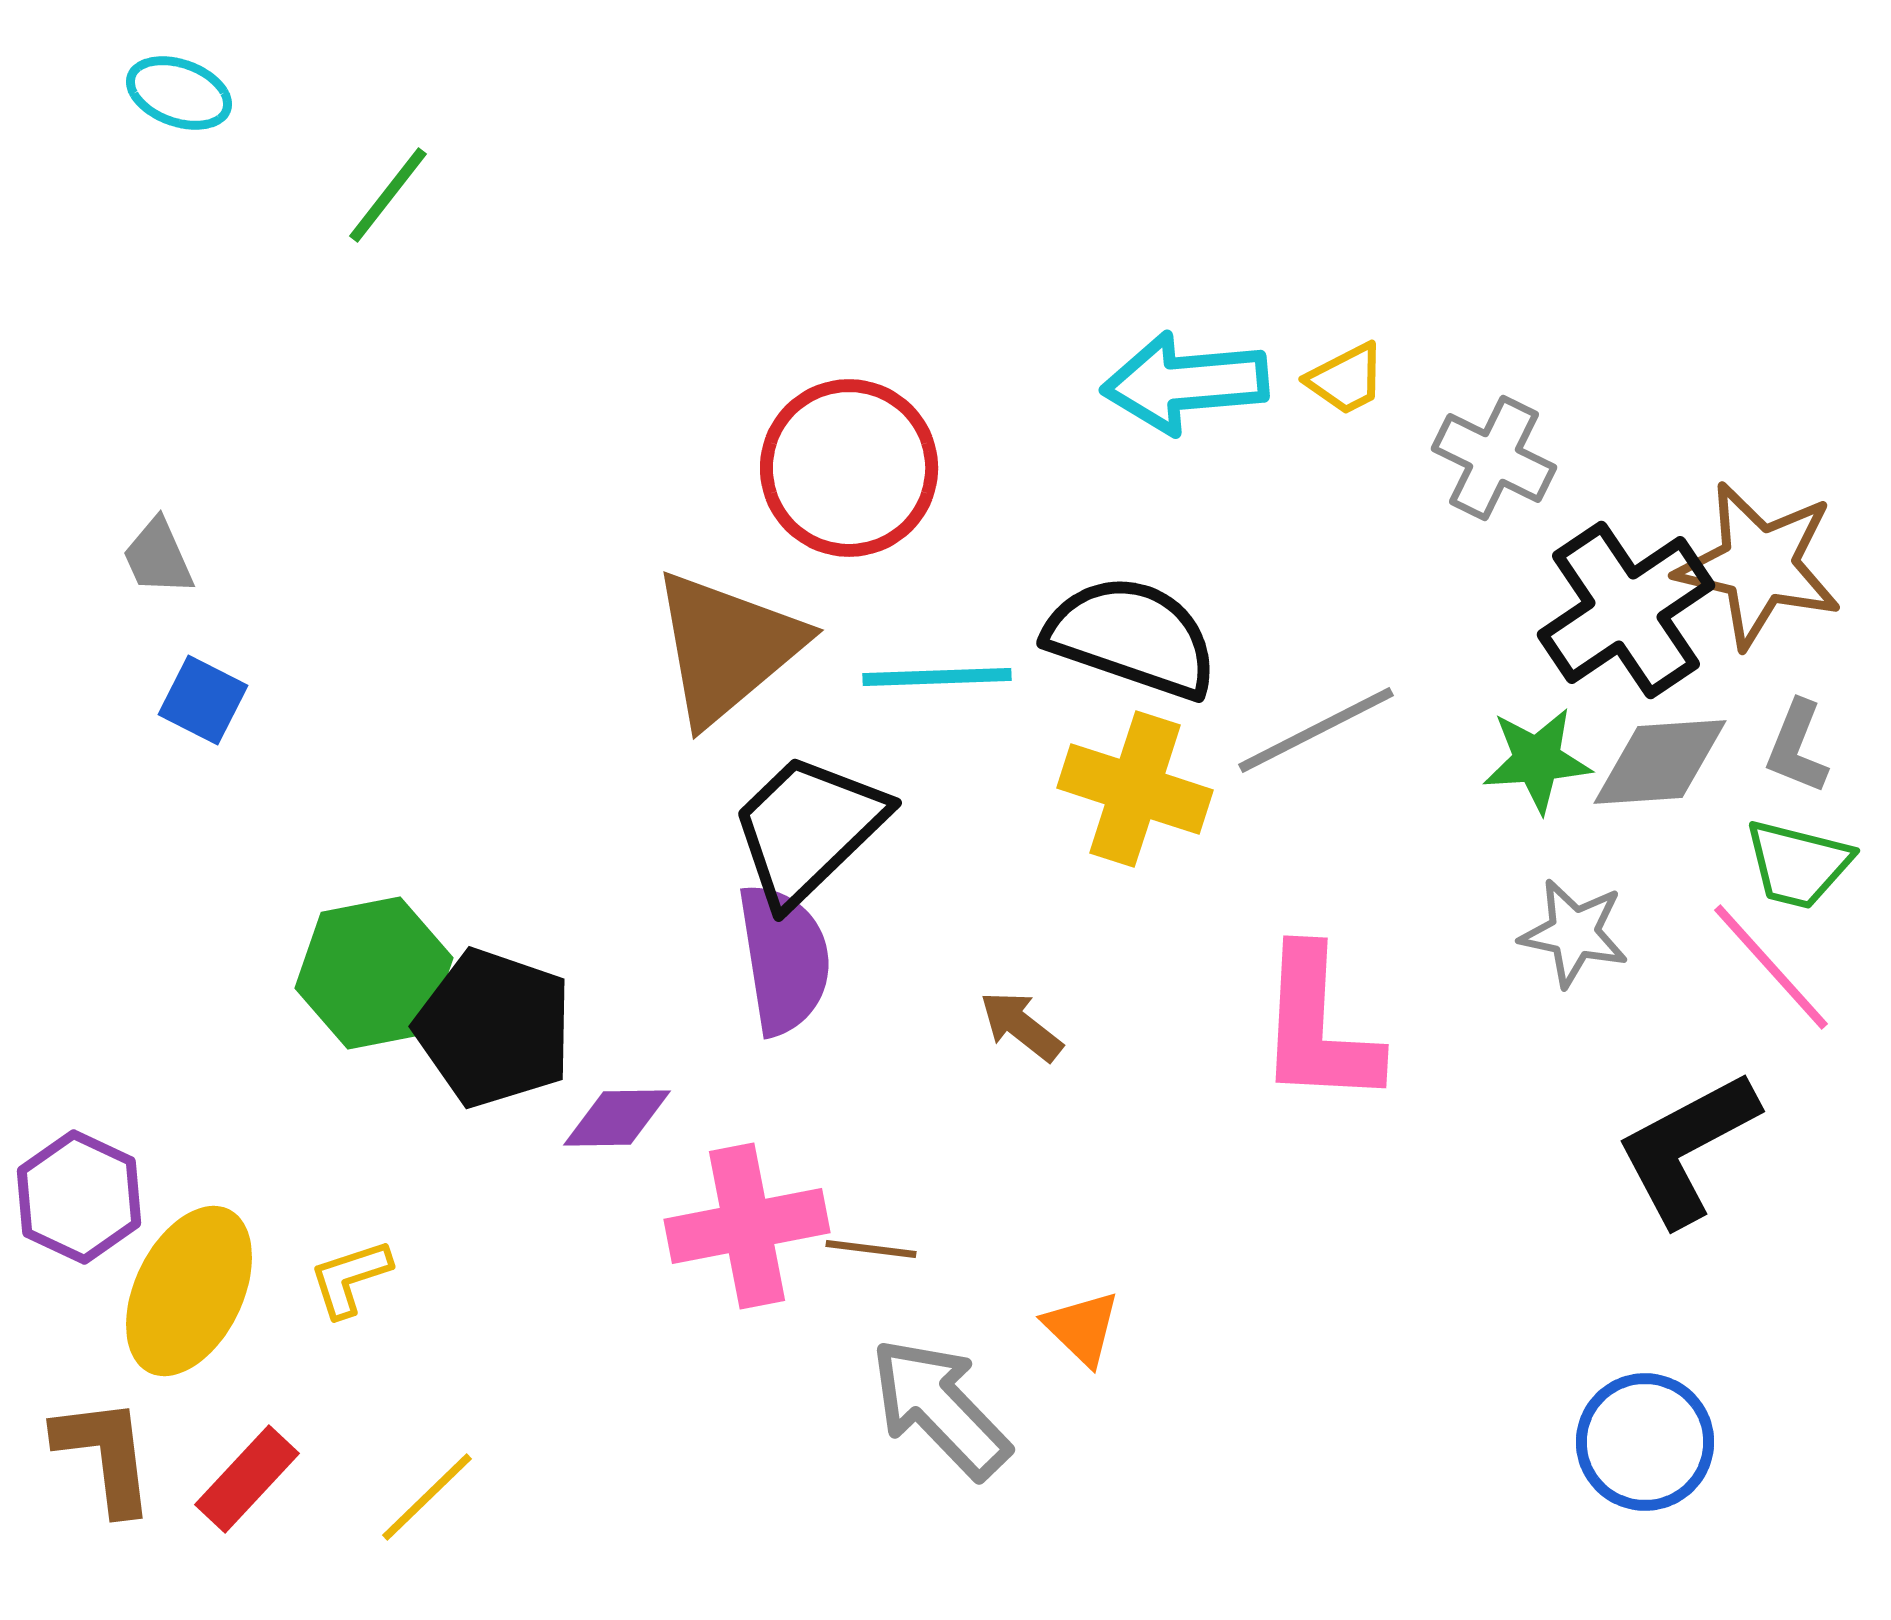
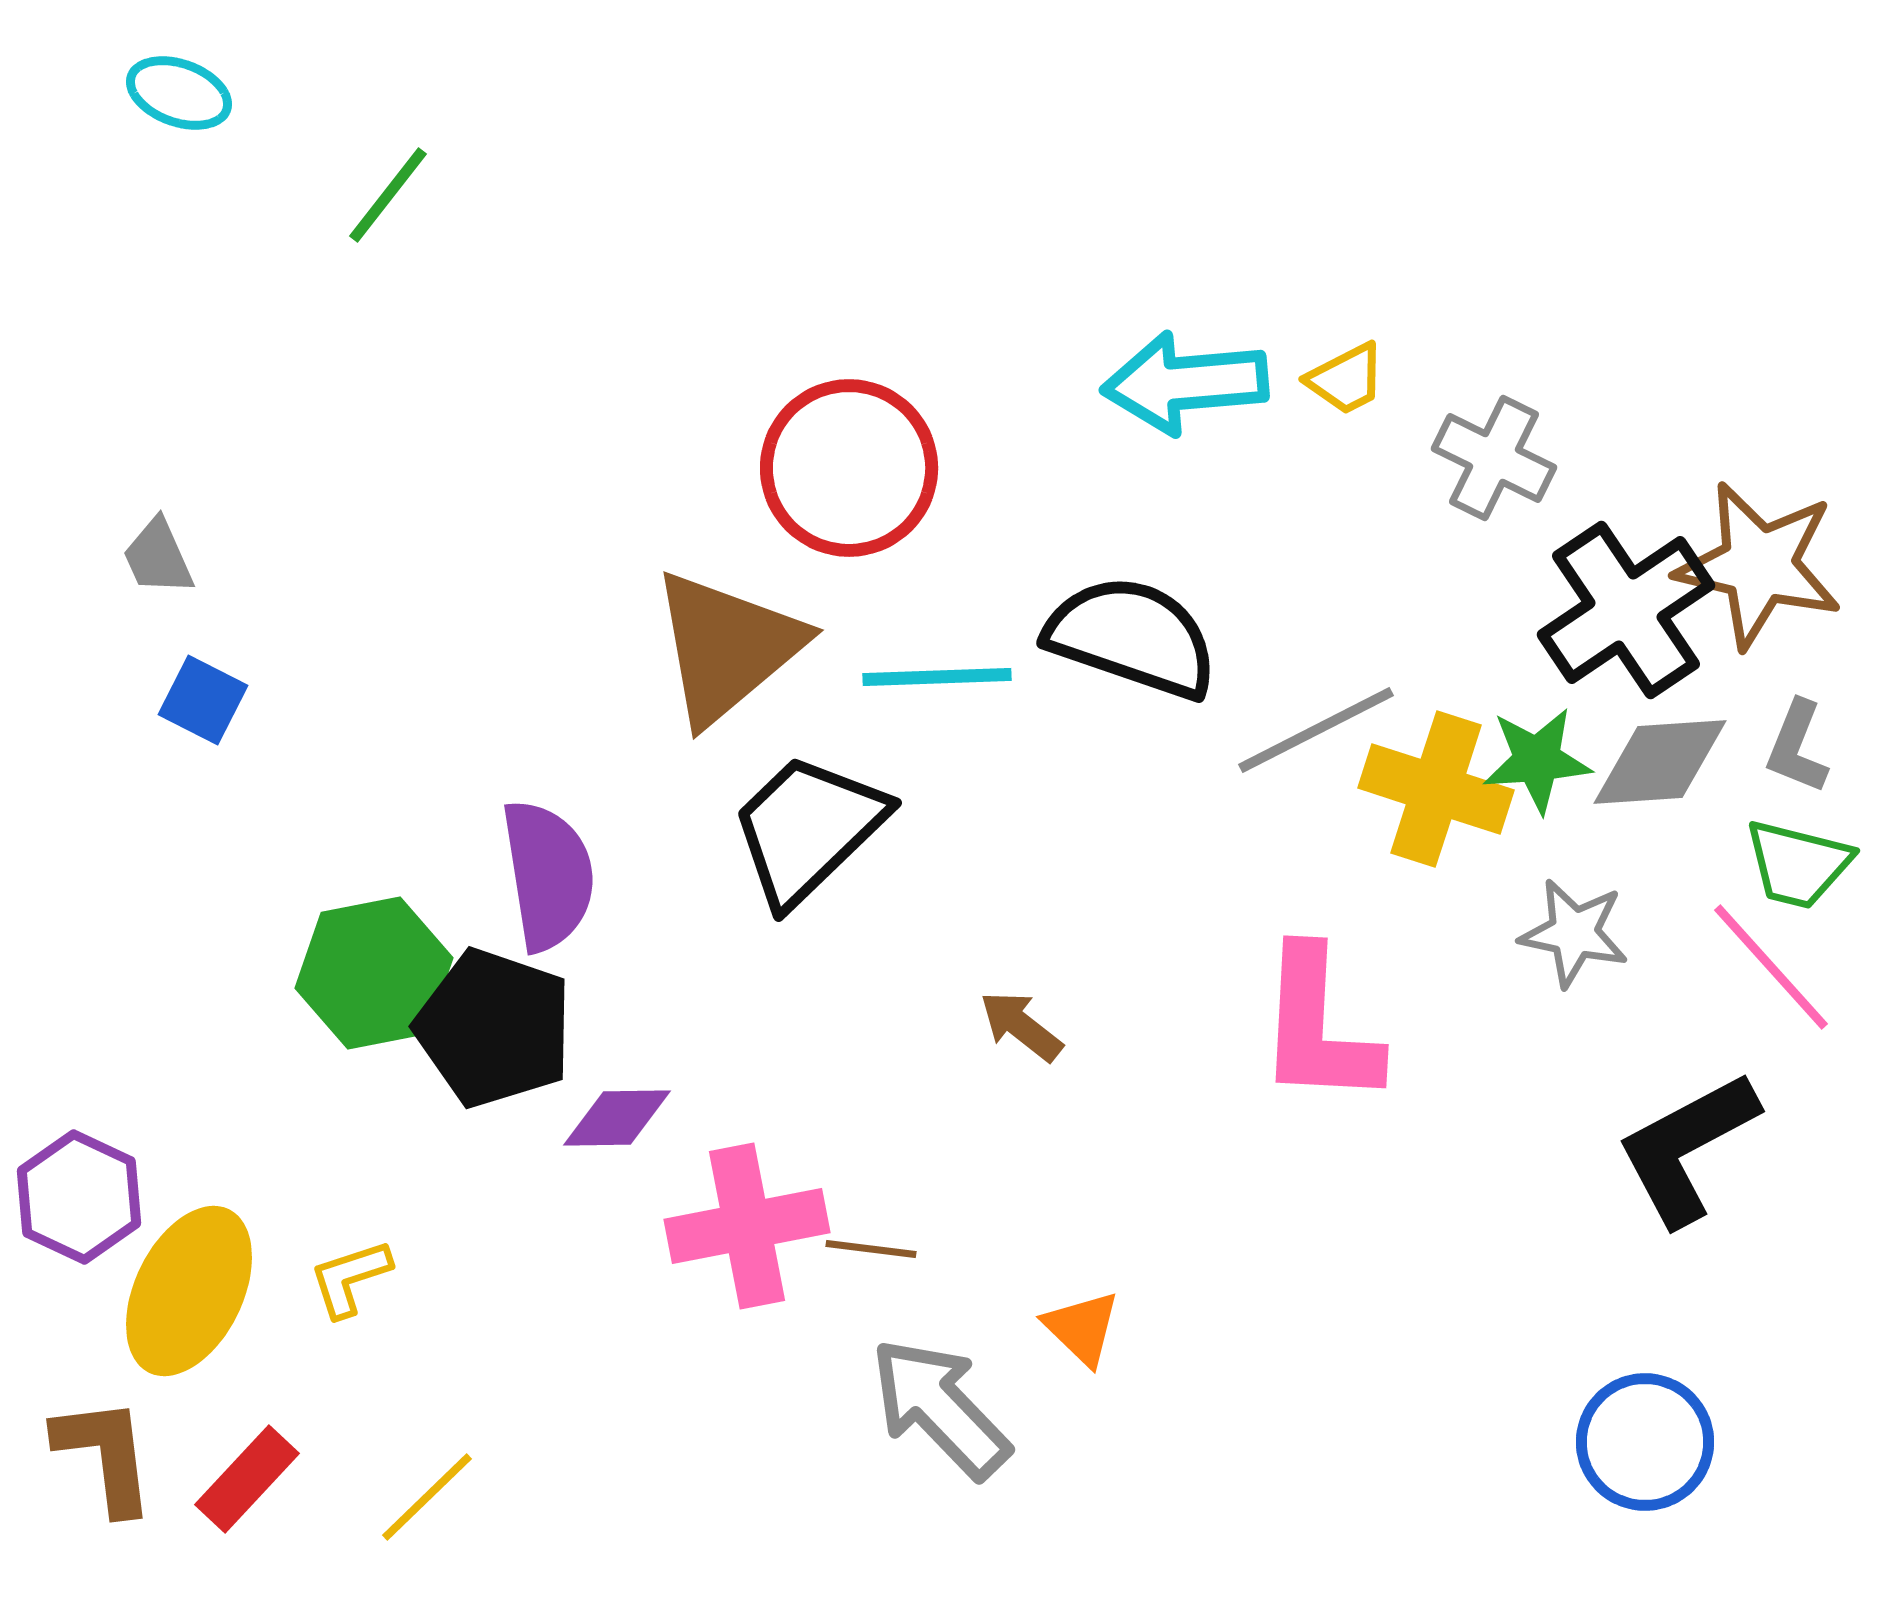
yellow cross: moved 301 px right
purple semicircle: moved 236 px left, 84 px up
